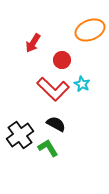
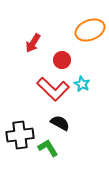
black semicircle: moved 4 px right, 1 px up
black cross: rotated 28 degrees clockwise
